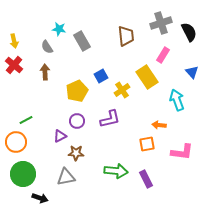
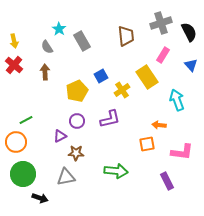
cyan star: rotated 24 degrees clockwise
blue triangle: moved 1 px left, 7 px up
purple rectangle: moved 21 px right, 2 px down
